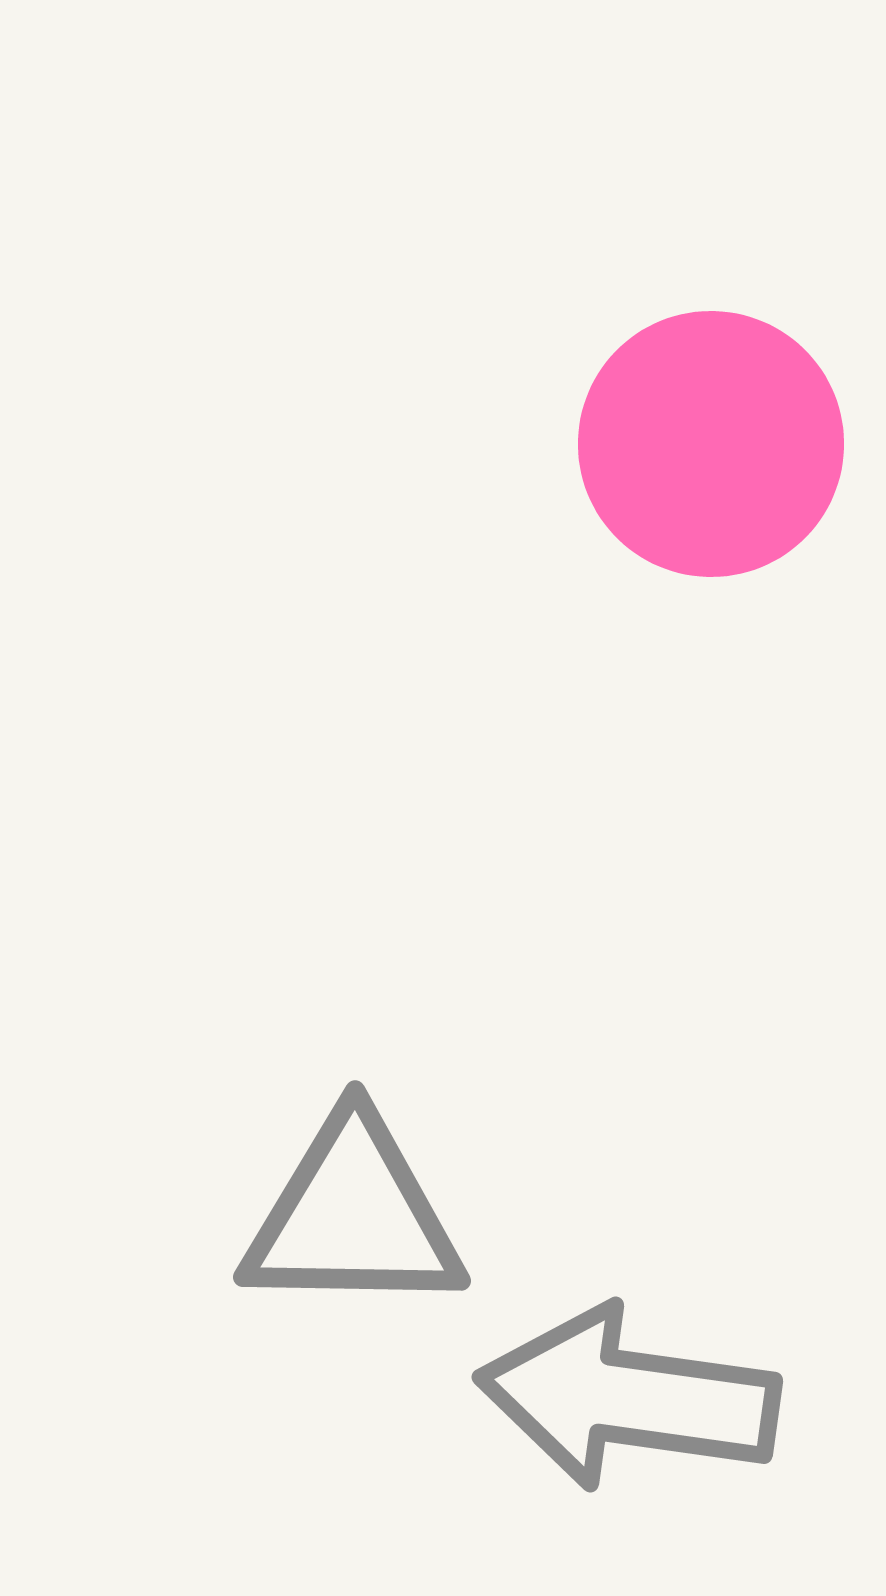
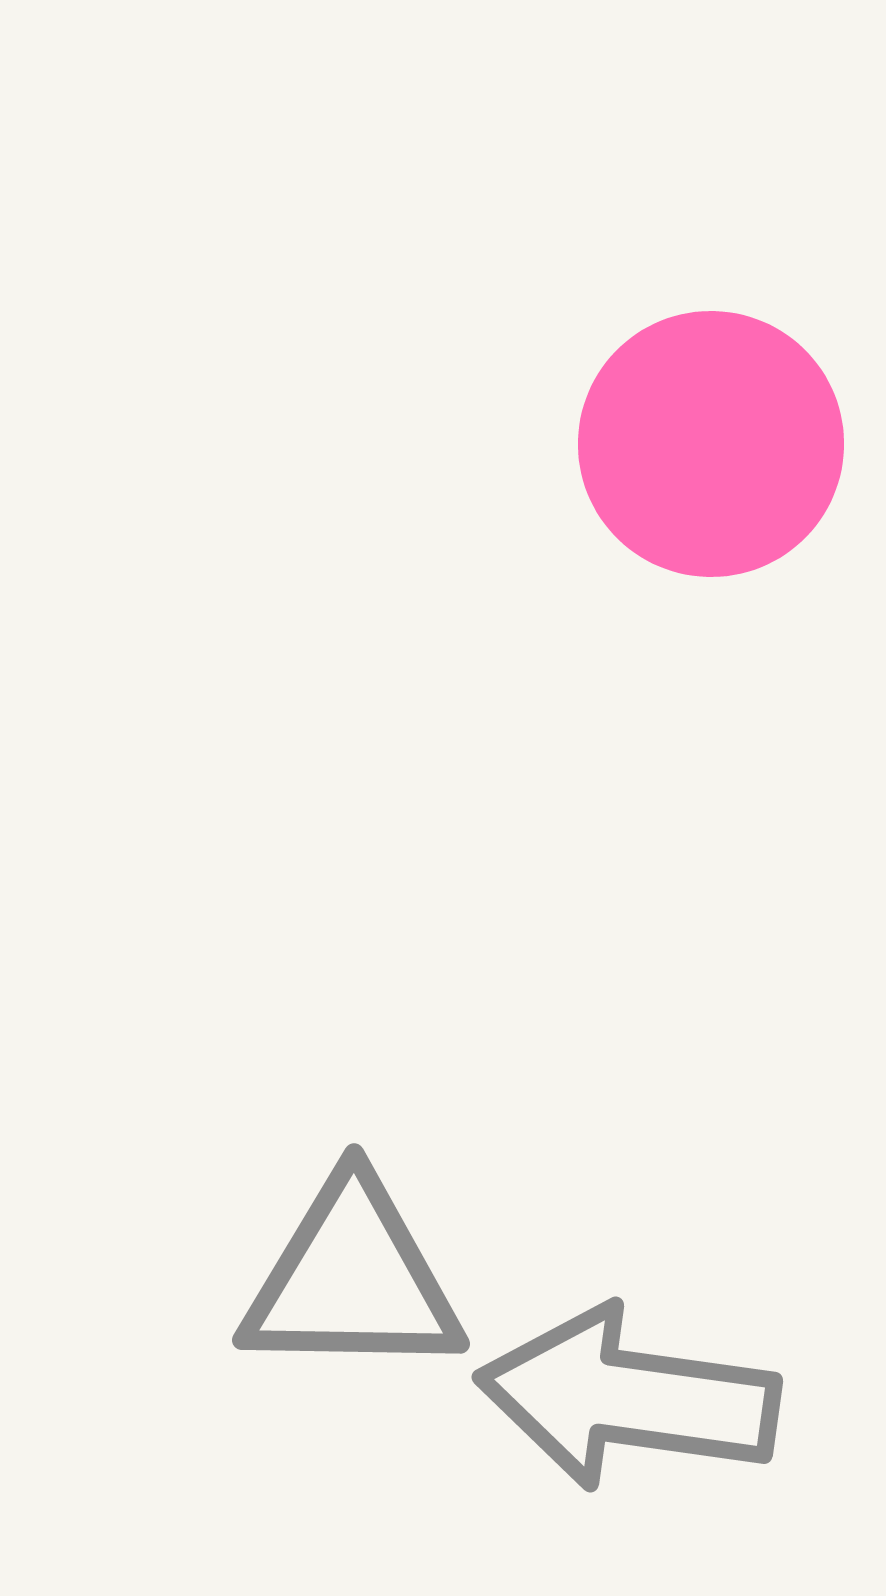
gray triangle: moved 1 px left, 63 px down
